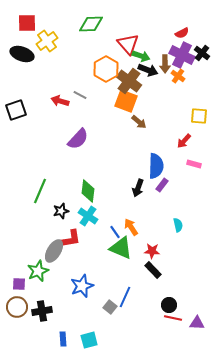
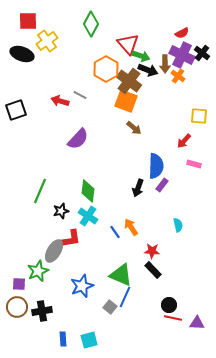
red square at (27, 23): moved 1 px right, 2 px up
green diamond at (91, 24): rotated 60 degrees counterclockwise
brown arrow at (139, 122): moved 5 px left, 6 px down
green triangle at (121, 248): moved 27 px down
